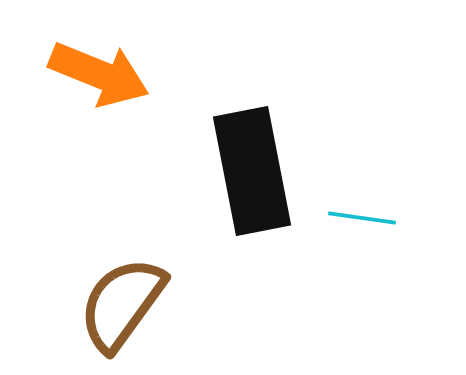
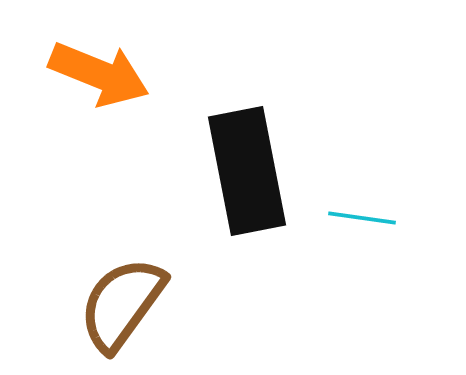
black rectangle: moved 5 px left
